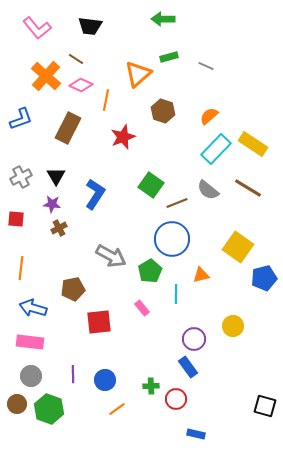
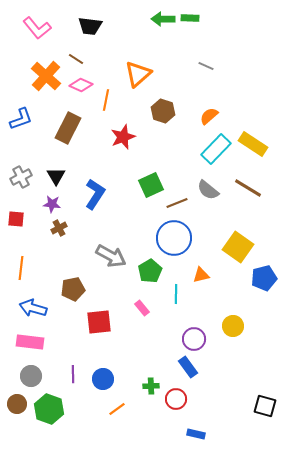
green rectangle at (169, 57): moved 21 px right, 39 px up; rotated 18 degrees clockwise
green square at (151, 185): rotated 30 degrees clockwise
blue circle at (172, 239): moved 2 px right, 1 px up
blue circle at (105, 380): moved 2 px left, 1 px up
